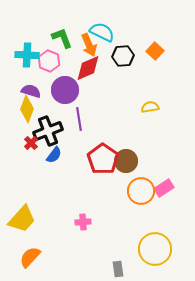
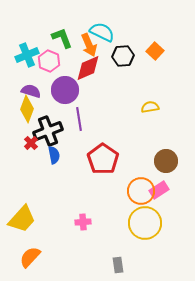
cyan cross: rotated 25 degrees counterclockwise
blue semicircle: rotated 48 degrees counterclockwise
brown circle: moved 40 px right
pink rectangle: moved 5 px left, 2 px down
yellow circle: moved 10 px left, 26 px up
gray rectangle: moved 4 px up
